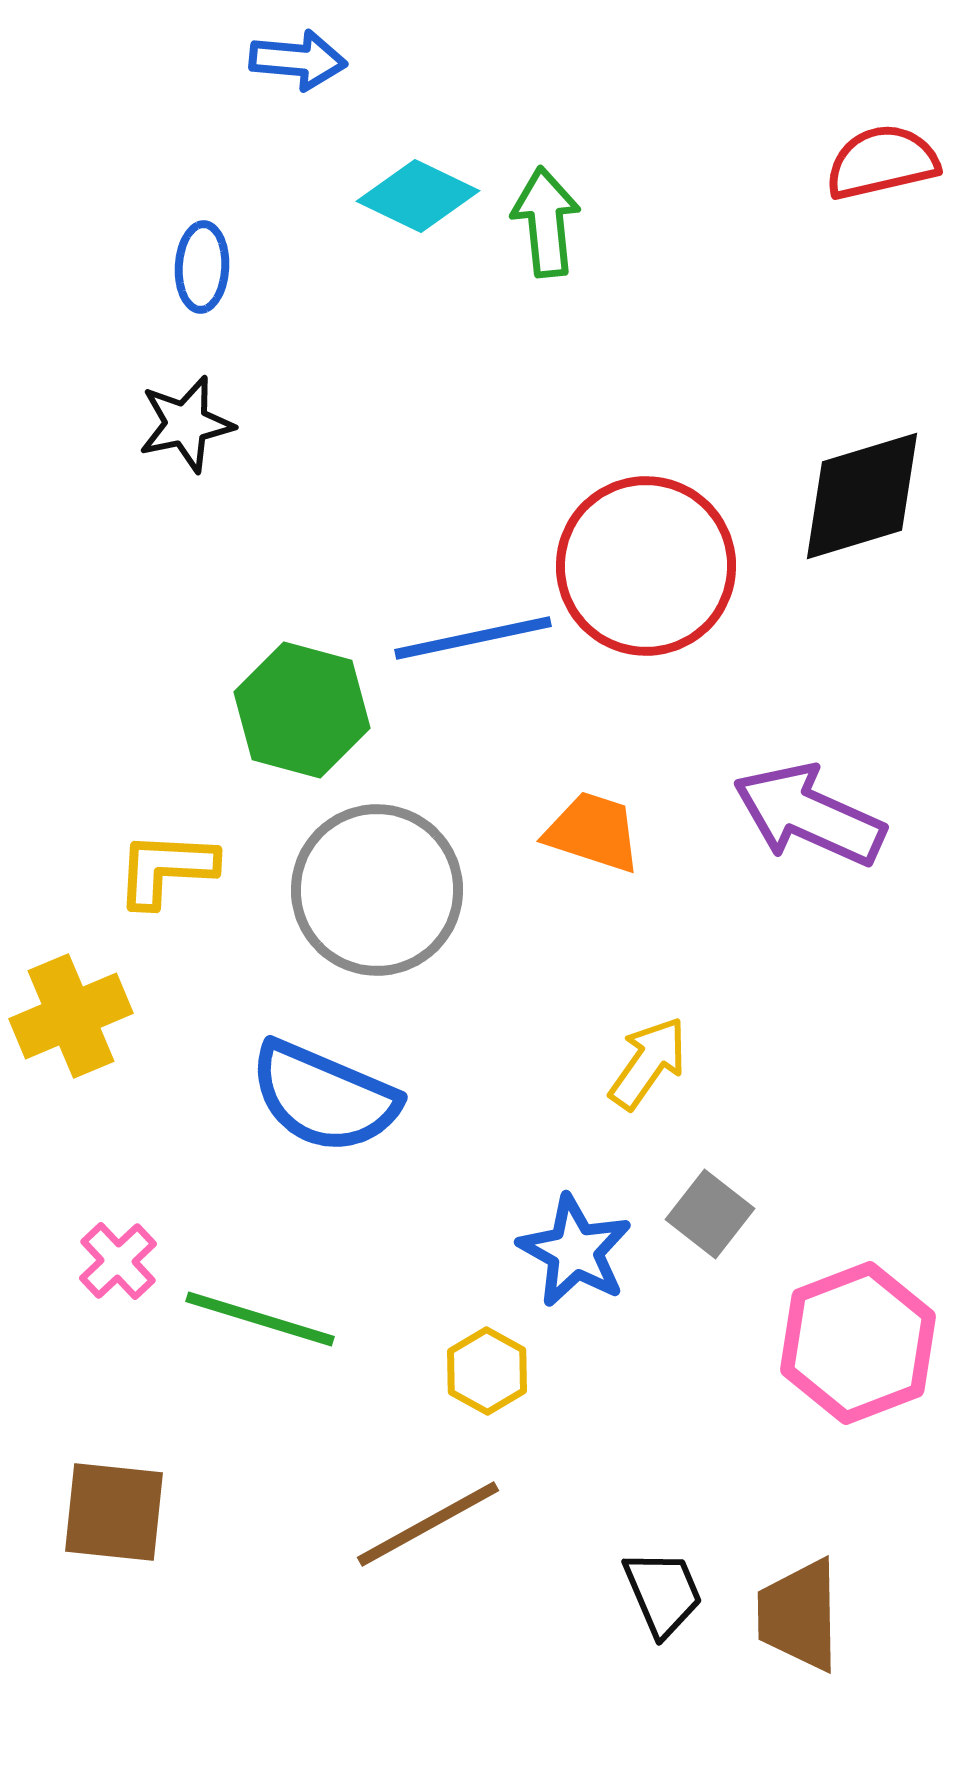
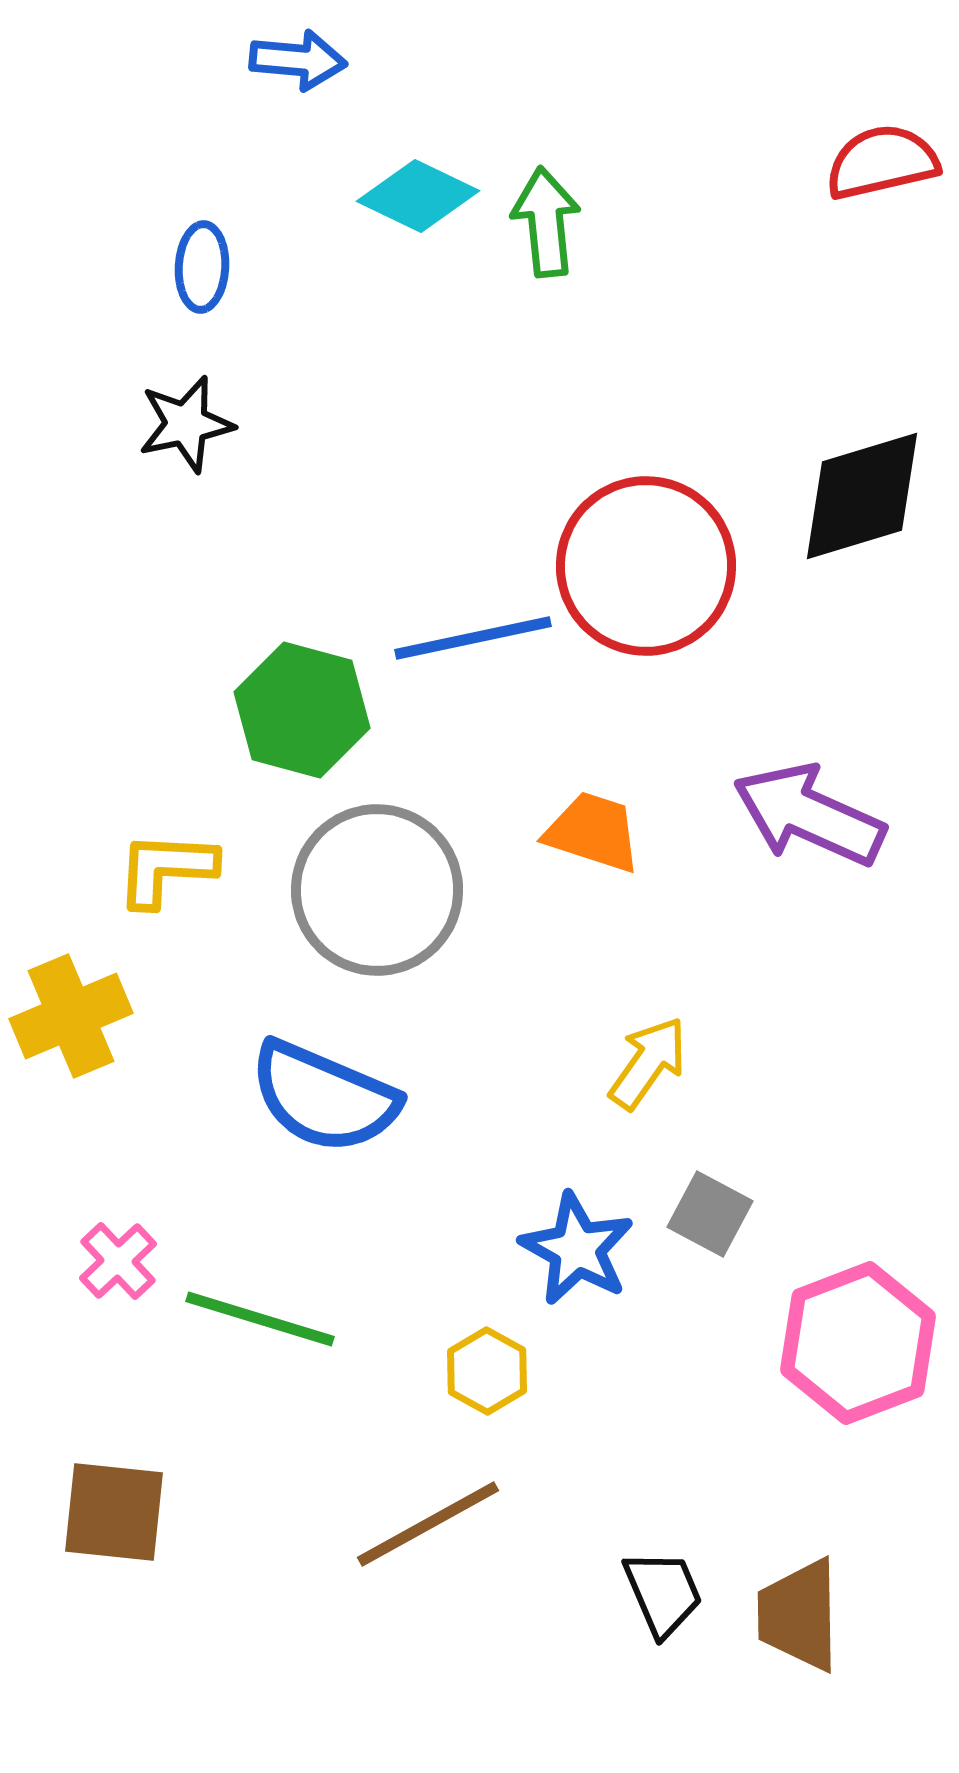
gray square: rotated 10 degrees counterclockwise
blue star: moved 2 px right, 2 px up
